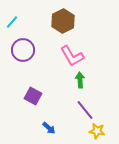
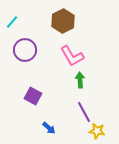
purple circle: moved 2 px right
purple line: moved 1 px left, 2 px down; rotated 10 degrees clockwise
